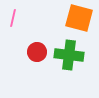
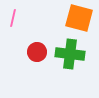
green cross: moved 1 px right, 1 px up
